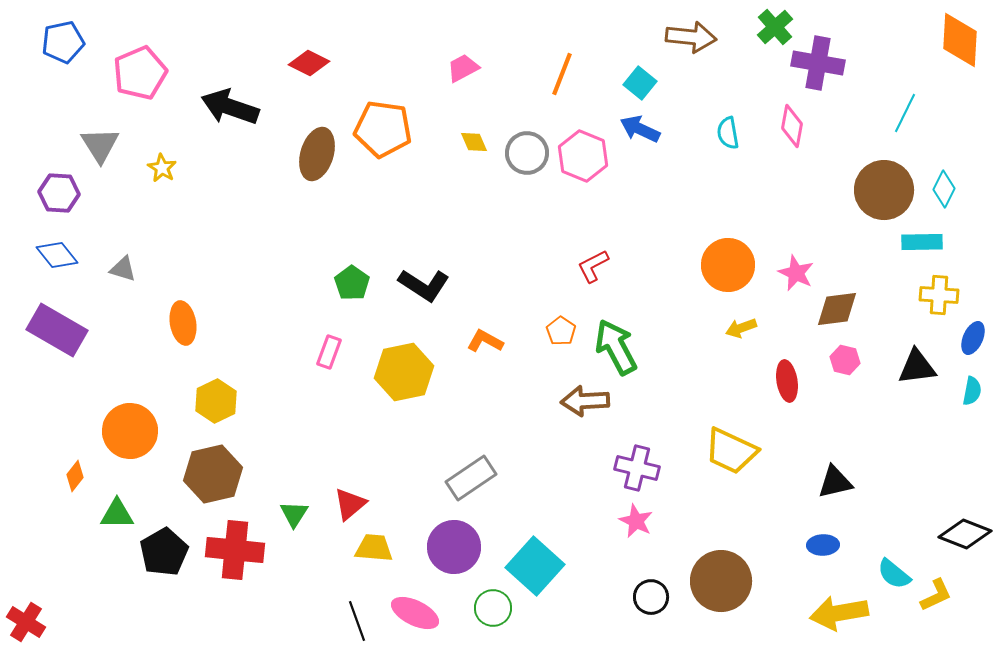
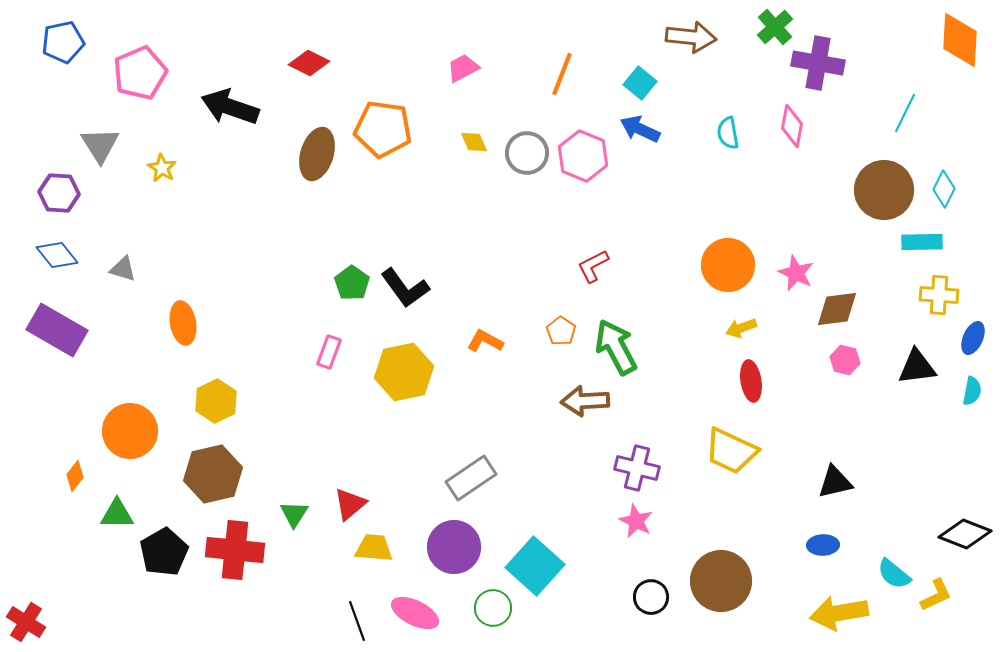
black L-shape at (424, 285): moved 19 px left, 3 px down; rotated 21 degrees clockwise
red ellipse at (787, 381): moved 36 px left
